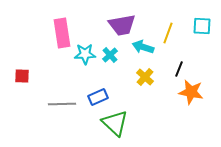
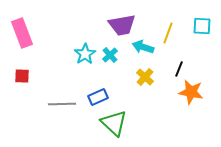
pink rectangle: moved 40 px left; rotated 12 degrees counterclockwise
cyan star: rotated 30 degrees counterclockwise
green triangle: moved 1 px left
